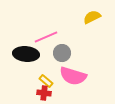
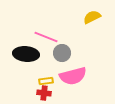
pink line: rotated 45 degrees clockwise
pink semicircle: rotated 32 degrees counterclockwise
yellow rectangle: rotated 48 degrees counterclockwise
